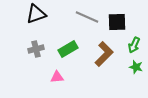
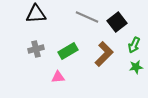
black triangle: rotated 15 degrees clockwise
black square: rotated 36 degrees counterclockwise
green rectangle: moved 2 px down
green star: rotated 24 degrees counterclockwise
pink triangle: moved 1 px right
